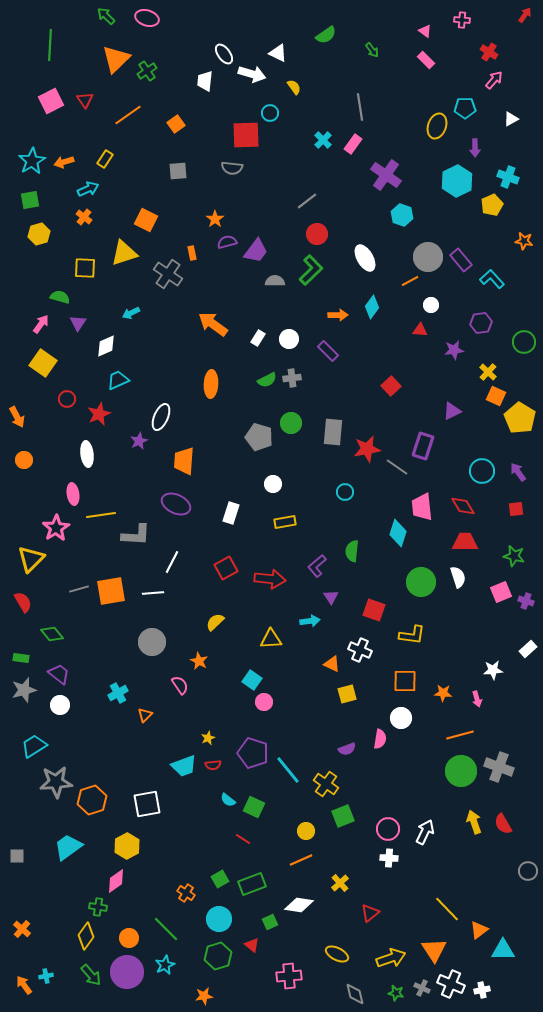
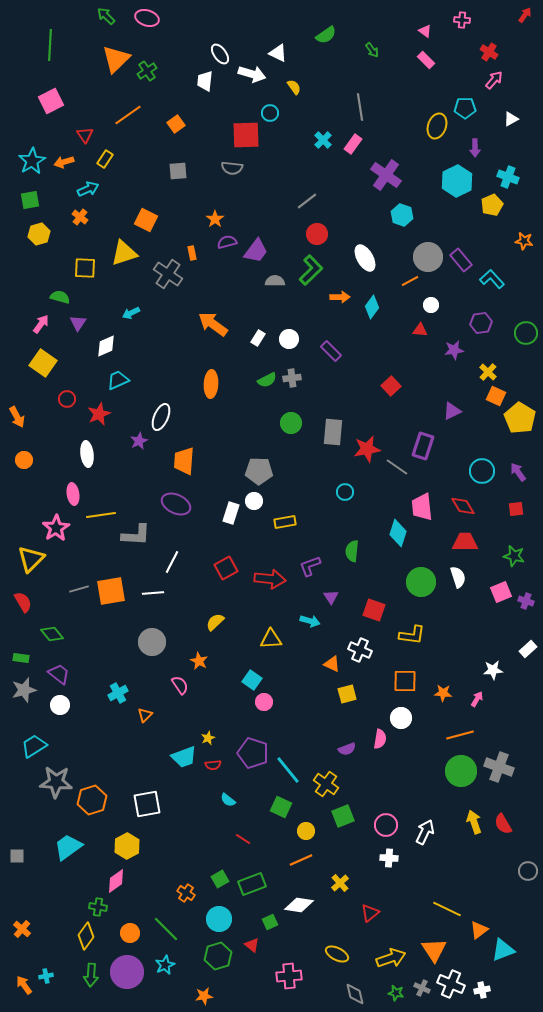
white ellipse at (224, 54): moved 4 px left
red triangle at (85, 100): moved 35 px down
orange cross at (84, 217): moved 4 px left
orange arrow at (338, 315): moved 2 px right, 18 px up
green circle at (524, 342): moved 2 px right, 9 px up
purple rectangle at (328, 351): moved 3 px right
gray pentagon at (259, 437): moved 34 px down; rotated 16 degrees counterclockwise
white circle at (273, 484): moved 19 px left, 17 px down
purple L-shape at (317, 566): moved 7 px left; rotated 20 degrees clockwise
cyan arrow at (310, 621): rotated 24 degrees clockwise
pink arrow at (477, 699): rotated 133 degrees counterclockwise
cyan trapezoid at (184, 766): moved 9 px up
gray star at (56, 782): rotated 8 degrees clockwise
green square at (254, 807): moved 27 px right
pink circle at (388, 829): moved 2 px left, 4 px up
yellow line at (447, 909): rotated 20 degrees counterclockwise
orange circle at (129, 938): moved 1 px right, 5 px up
cyan triangle at (503, 950): rotated 20 degrees counterclockwise
green arrow at (91, 975): rotated 45 degrees clockwise
